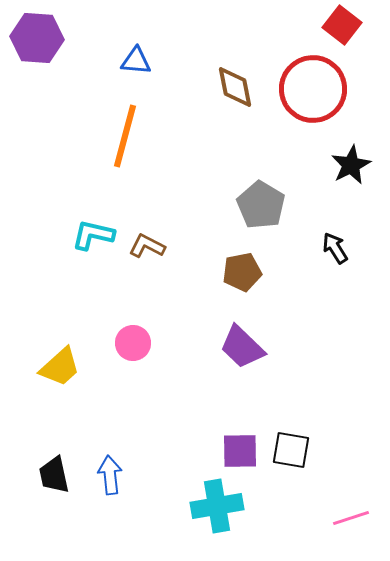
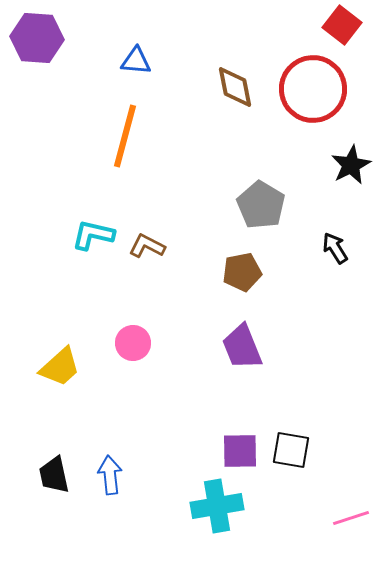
purple trapezoid: rotated 24 degrees clockwise
